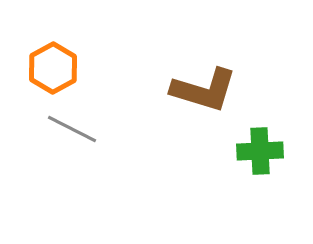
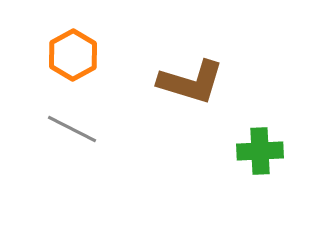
orange hexagon: moved 20 px right, 13 px up
brown L-shape: moved 13 px left, 8 px up
